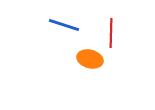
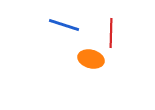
orange ellipse: moved 1 px right
